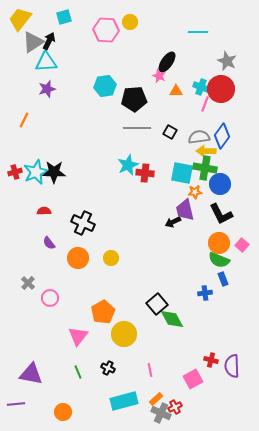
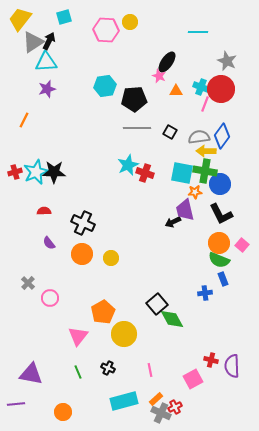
green cross at (205, 168): moved 3 px down
red cross at (145, 173): rotated 12 degrees clockwise
orange circle at (78, 258): moved 4 px right, 4 px up
